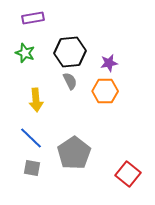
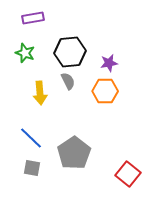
gray semicircle: moved 2 px left
yellow arrow: moved 4 px right, 7 px up
